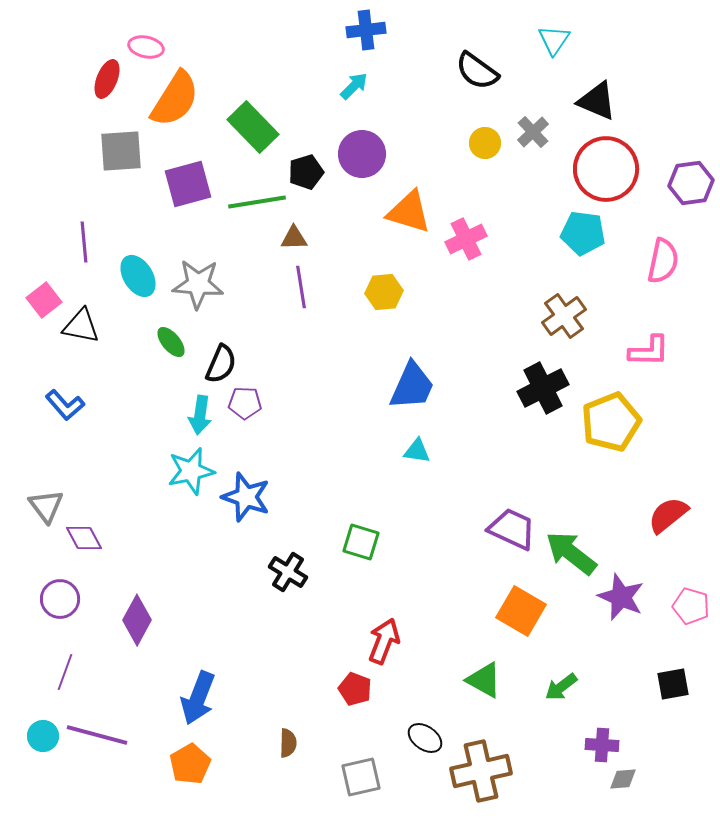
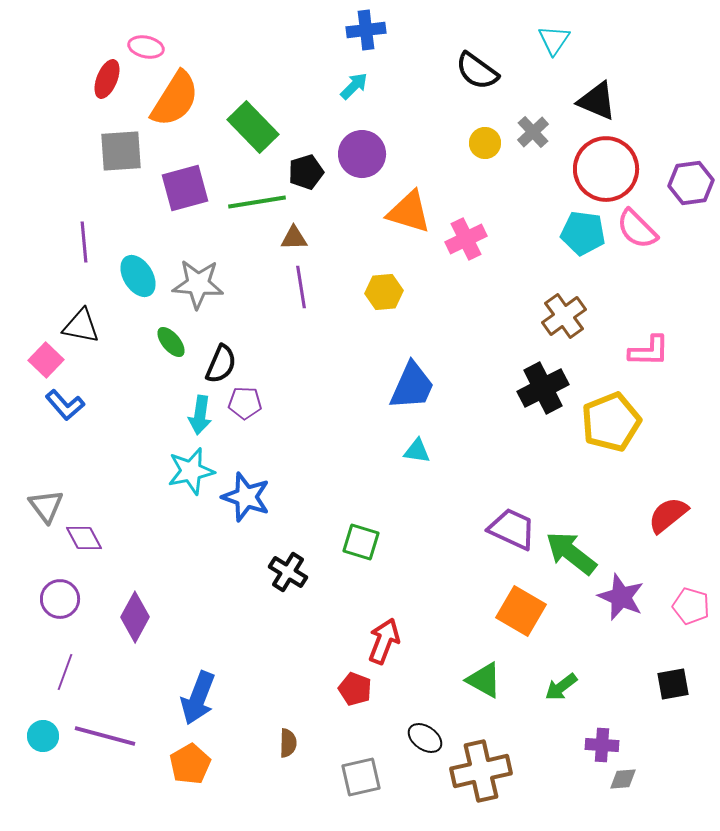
purple square at (188, 184): moved 3 px left, 4 px down
pink semicircle at (663, 261): moved 26 px left, 32 px up; rotated 123 degrees clockwise
pink square at (44, 300): moved 2 px right, 60 px down; rotated 8 degrees counterclockwise
purple diamond at (137, 620): moved 2 px left, 3 px up
purple line at (97, 735): moved 8 px right, 1 px down
